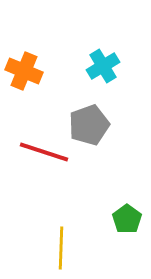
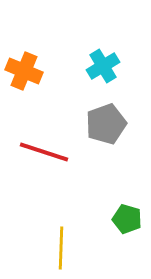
gray pentagon: moved 17 px right, 1 px up
green pentagon: rotated 20 degrees counterclockwise
